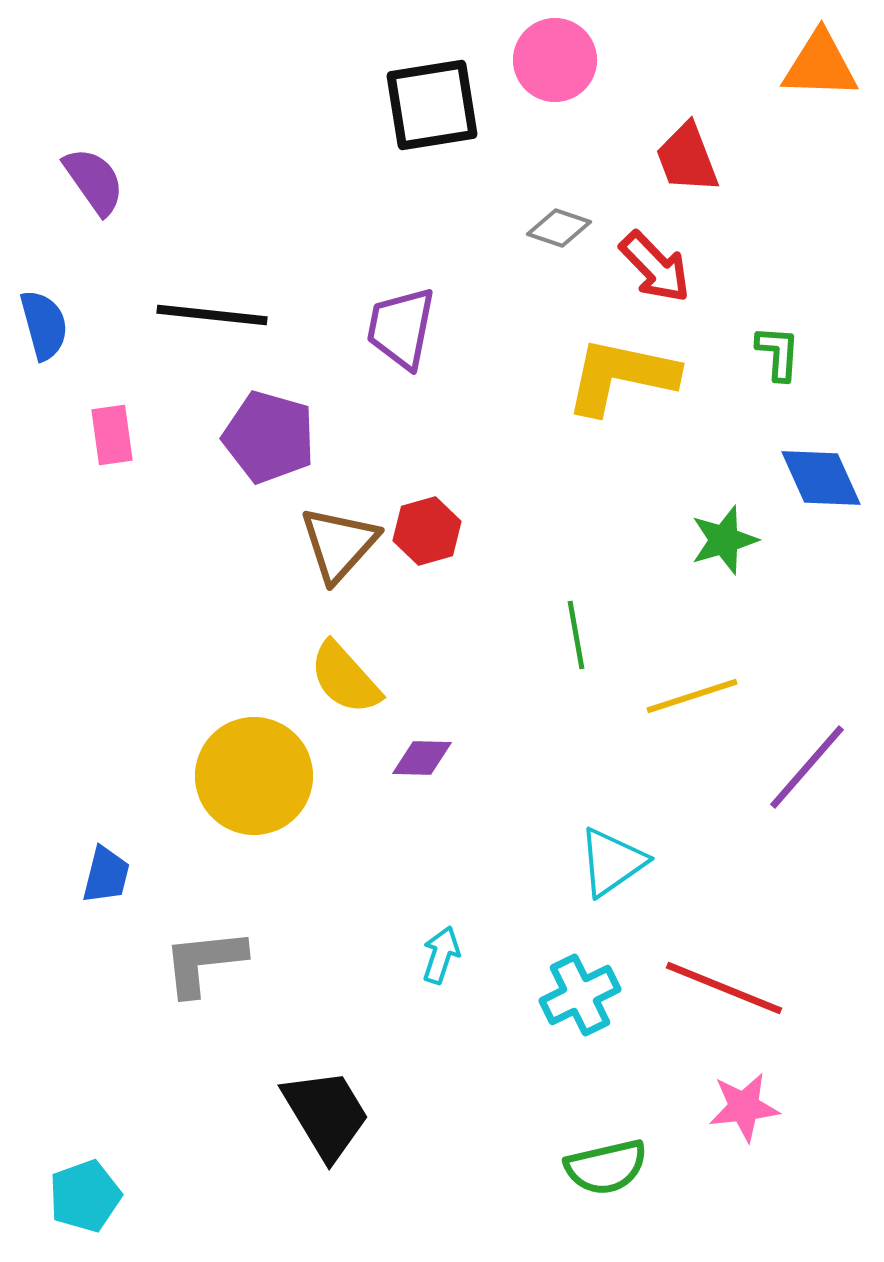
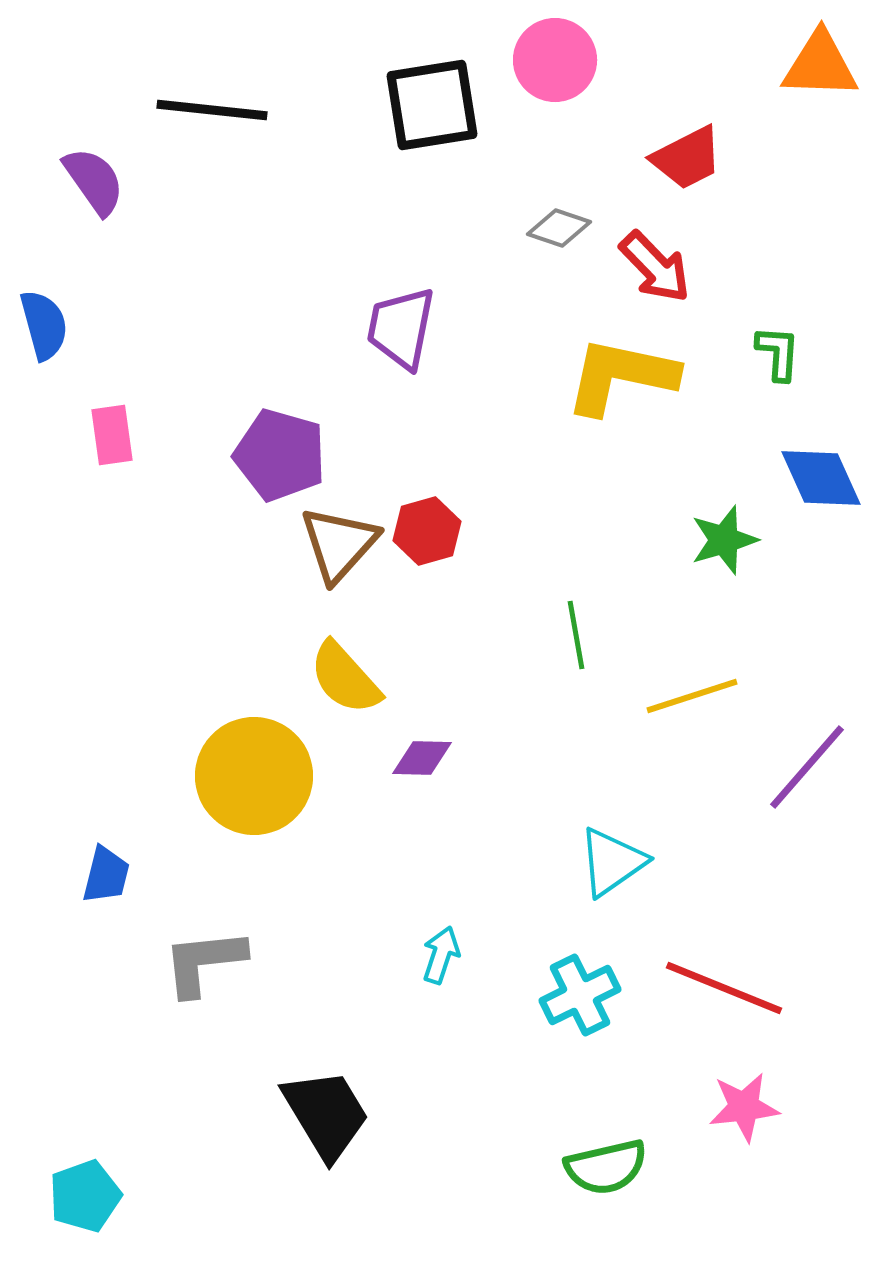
red trapezoid: rotated 96 degrees counterclockwise
black line: moved 205 px up
purple pentagon: moved 11 px right, 18 px down
